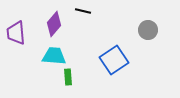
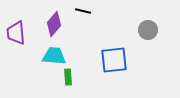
blue square: rotated 28 degrees clockwise
